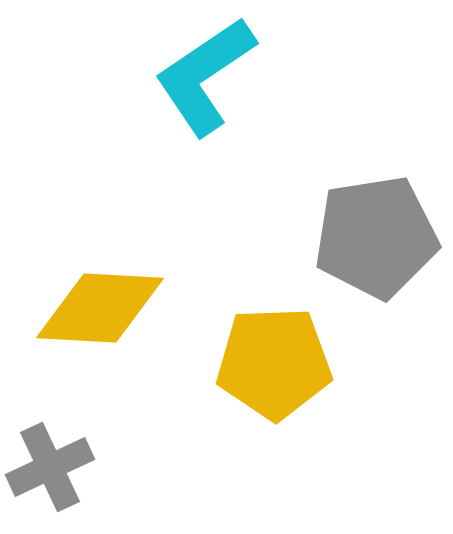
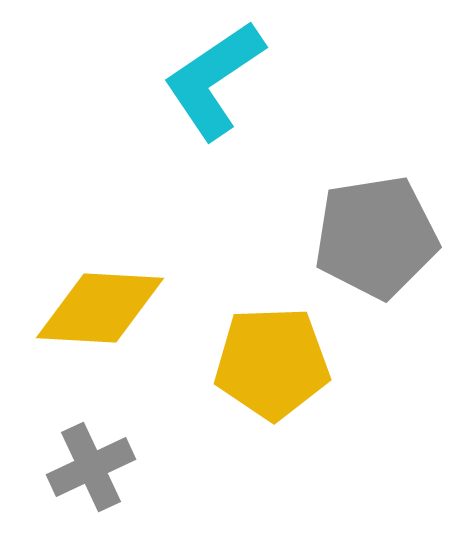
cyan L-shape: moved 9 px right, 4 px down
yellow pentagon: moved 2 px left
gray cross: moved 41 px right
